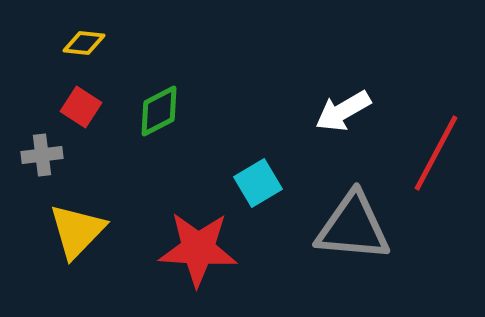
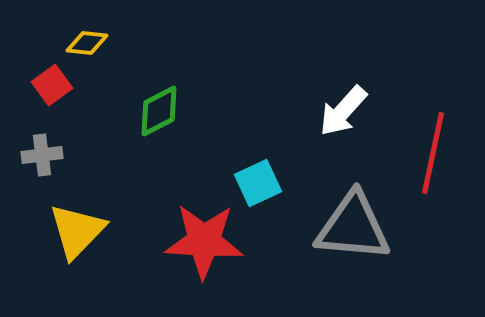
yellow diamond: moved 3 px right
red square: moved 29 px left, 22 px up; rotated 21 degrees clockwise
white arrow: rotated 18 degrees counterclockwise
red line: moved 3 px left; rotated 16 degrees counterclockwise
cyan square: rotated 6 degrees clockwise
red star: moved 6 px right, 8 px up
